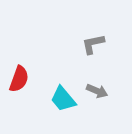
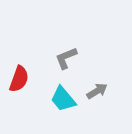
gray L-shape: moved 27 px left, 14 px down; rotated 10 degrees counterclockwise
gray arrow: rotated 55 degrees counterclockwise
